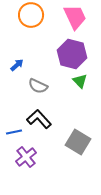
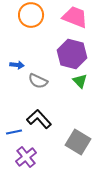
pink trapezoid: rotated 44 degrees counterclockwise
blue arrow: rotated 48 degrees clockwise
gray semicircle: moved 5 px up
